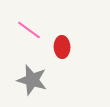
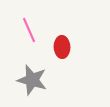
pink line: rotated 30 degrees clockwise
